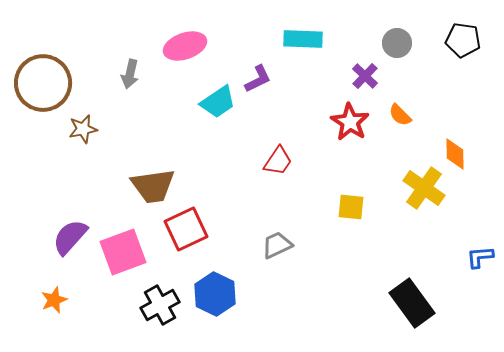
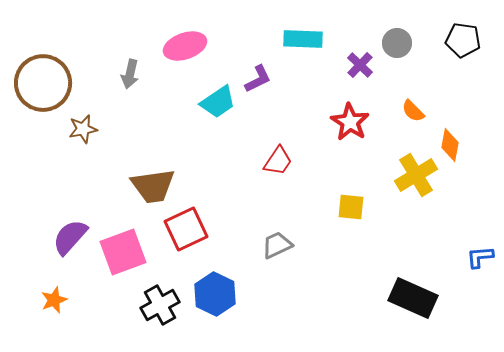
purple cross: moved 5 px left, 11 px up
orange semicircle: moved 13 px right, 4 px up
orange diamond: moved 5 px left, 9 px up; rotated 12 degrees clockwise
yellow cross: moved 8 px left, 13 px up; rotated 24 degrees clockwise
black rectangle: moved 1 px right, 5 px up; rotated 30 degrees counterclockwise
